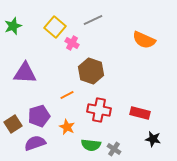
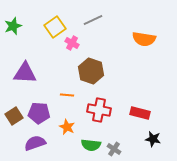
yellow square: rotated 15 degrees clockwise
orange semicircle: moved 1 px up; rotated 15 degrees counterclockwise
orange line: rotated 32 degrees clockwise
purple pentagon: moved 3 px up; rotated 20 degrees clockwise
brown square: moved 1 px right, 8 px up
